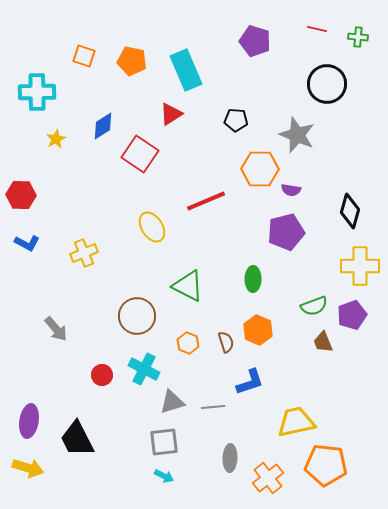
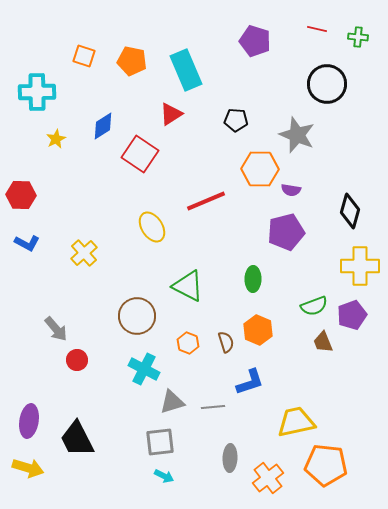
yellow cross at (84, 253): rotated 20 degrees counterclockwise
red circle at (102, 375): moved 25 px left, 15 px up
gray square at (164, 442): moved 4 px left
